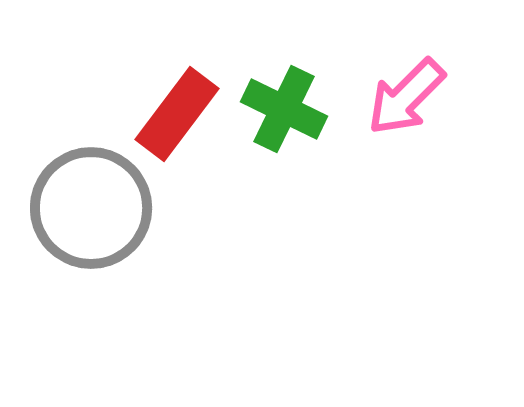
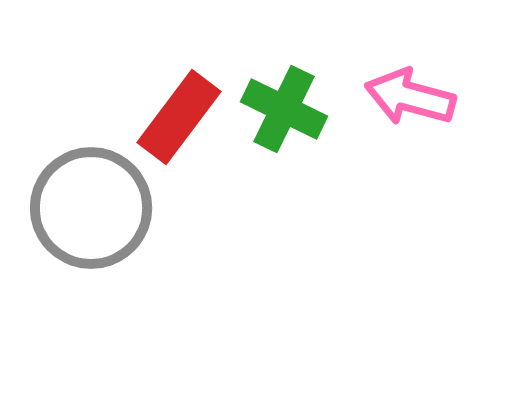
pink arrow: moved 4 px right; rotated 60 degrees clockwise
red rectangle: moved 2 px right, 3 px down
